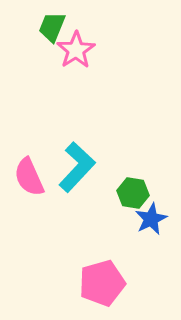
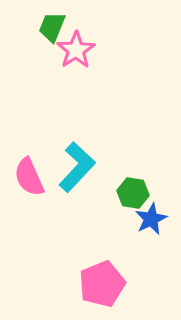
pink pentagon: moved 1 px down; rotated 6 degrees counterclockwise
